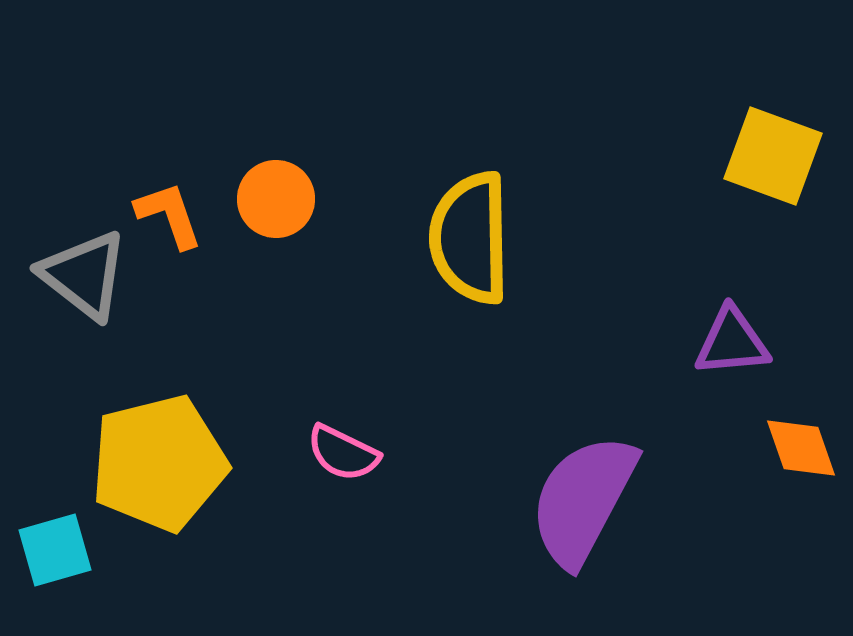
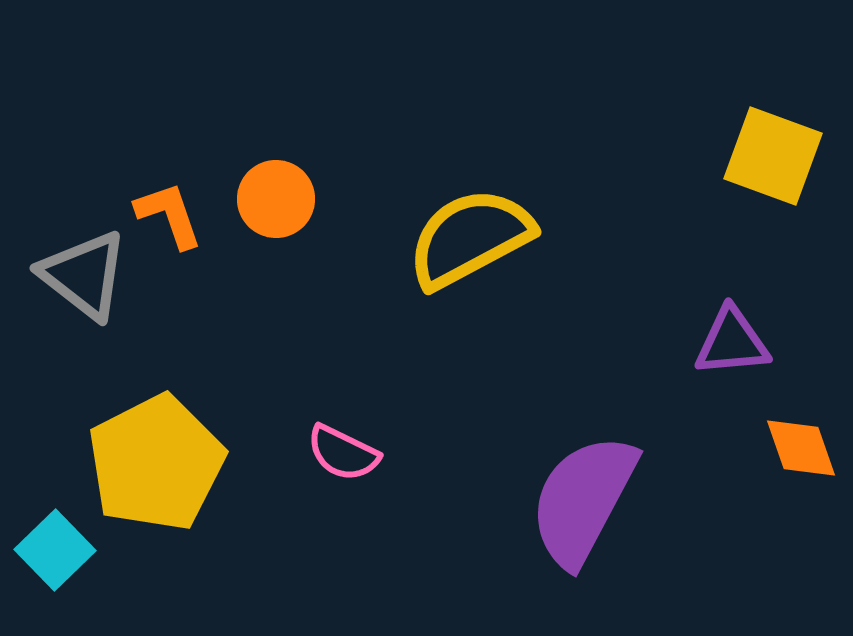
yellow semicircle: rotated 63 degrees clockwise
yellow pentagon: moved 3 px left; rotated 13 degrees counterclockwise
cyan square: rotated 28 degrees counterclockwise
